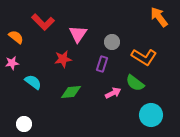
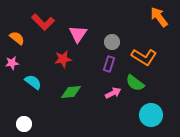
orange semicircle: moved 1 px right, 1 px down
purple rectangle: moved 7 px right
